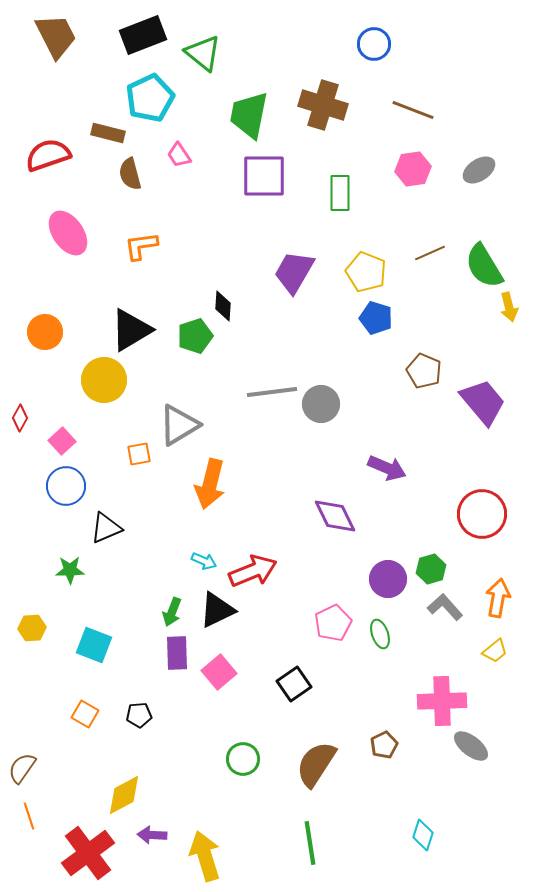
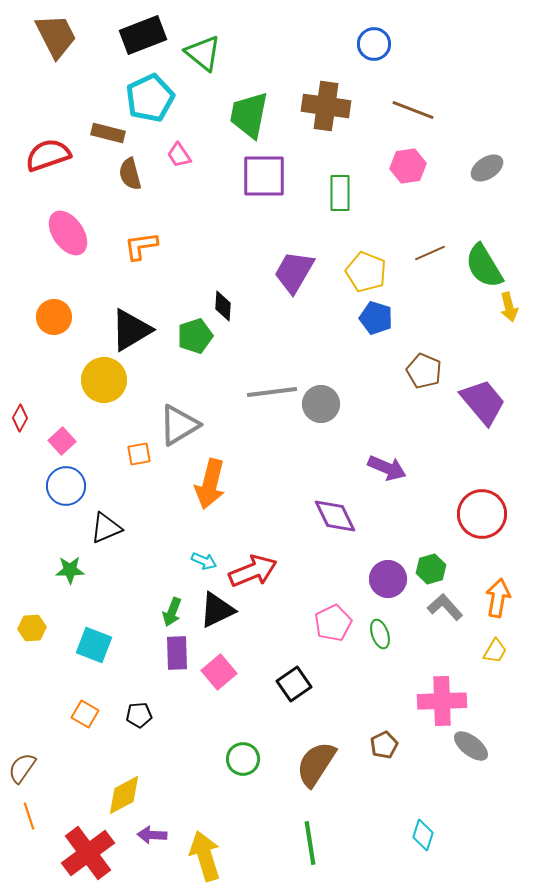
brown cross at (323, 105): moved 3 px right, 1 px down; rotated 9 degrees counterclockwise
pink hexagon at (413, 169): moved 5 px left, 3 px up
gray ellipse at (479, 170): moved 8 px right, 2 px up
orange circle at (45, 332): moved 9 px right, 15 px up
yellow trapezoid at (495, 651): rotated 20 degrees counterclockwise
